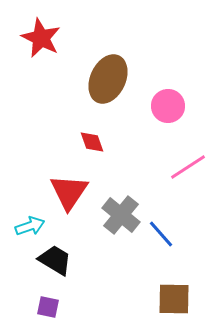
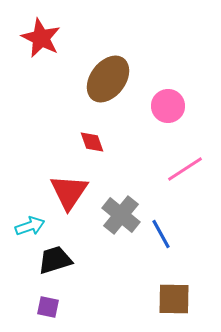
brown ellipse: rotated 12 degrees clockwise
pink line: moved 3 px left, 2 px down
blue line: rotated 12 degrees clockwise
black trapezoid: rotated 48 degrees counterclockwise
